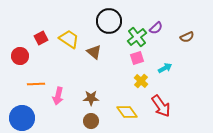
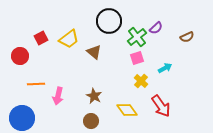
yellow trapezoid: rotated 110 degrees clockwise
brown star: moved 3 px right, 2 px up; rotated 28 degrees clockwise
yellow diamond: moved 2 px up
